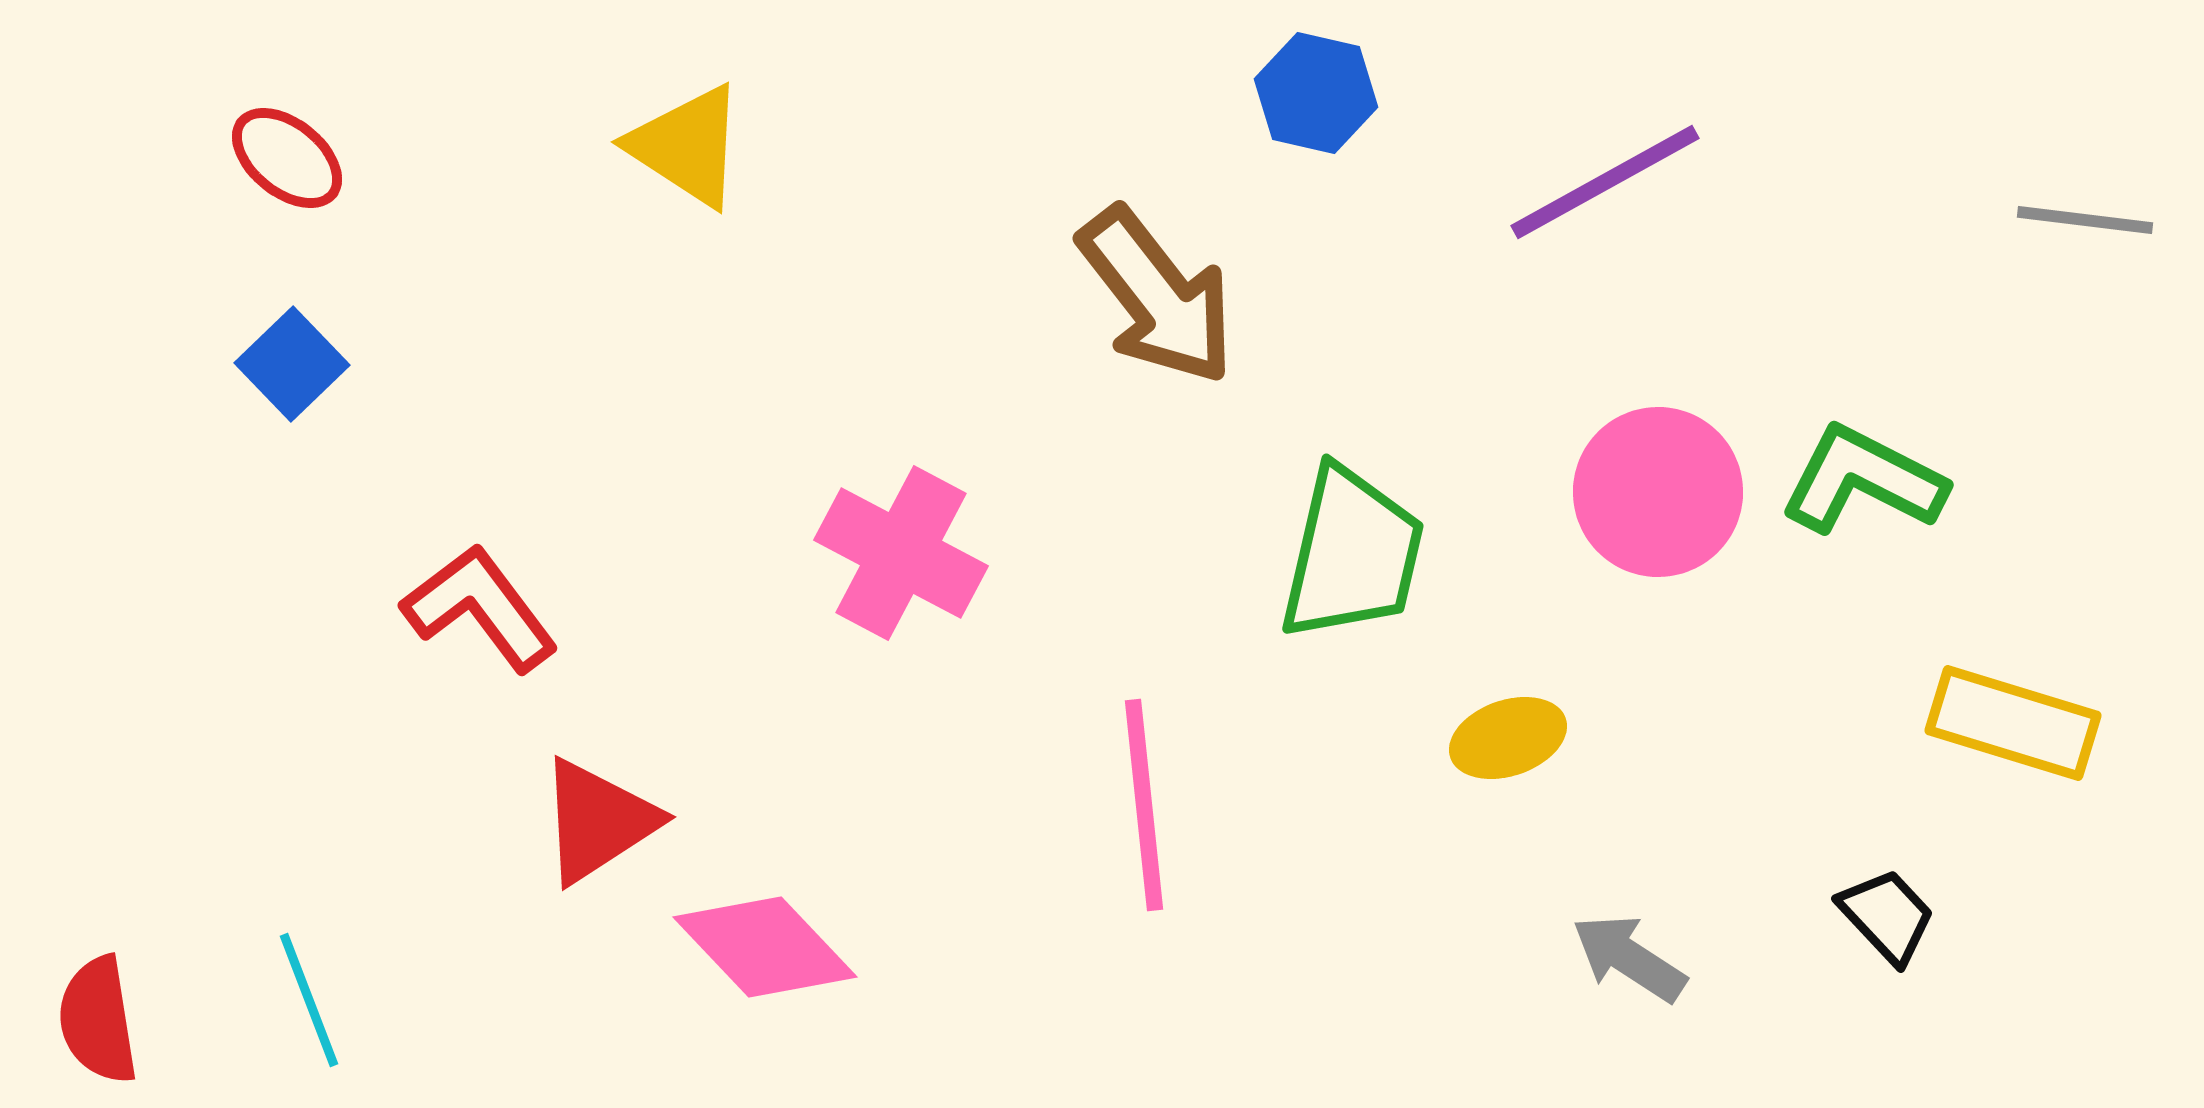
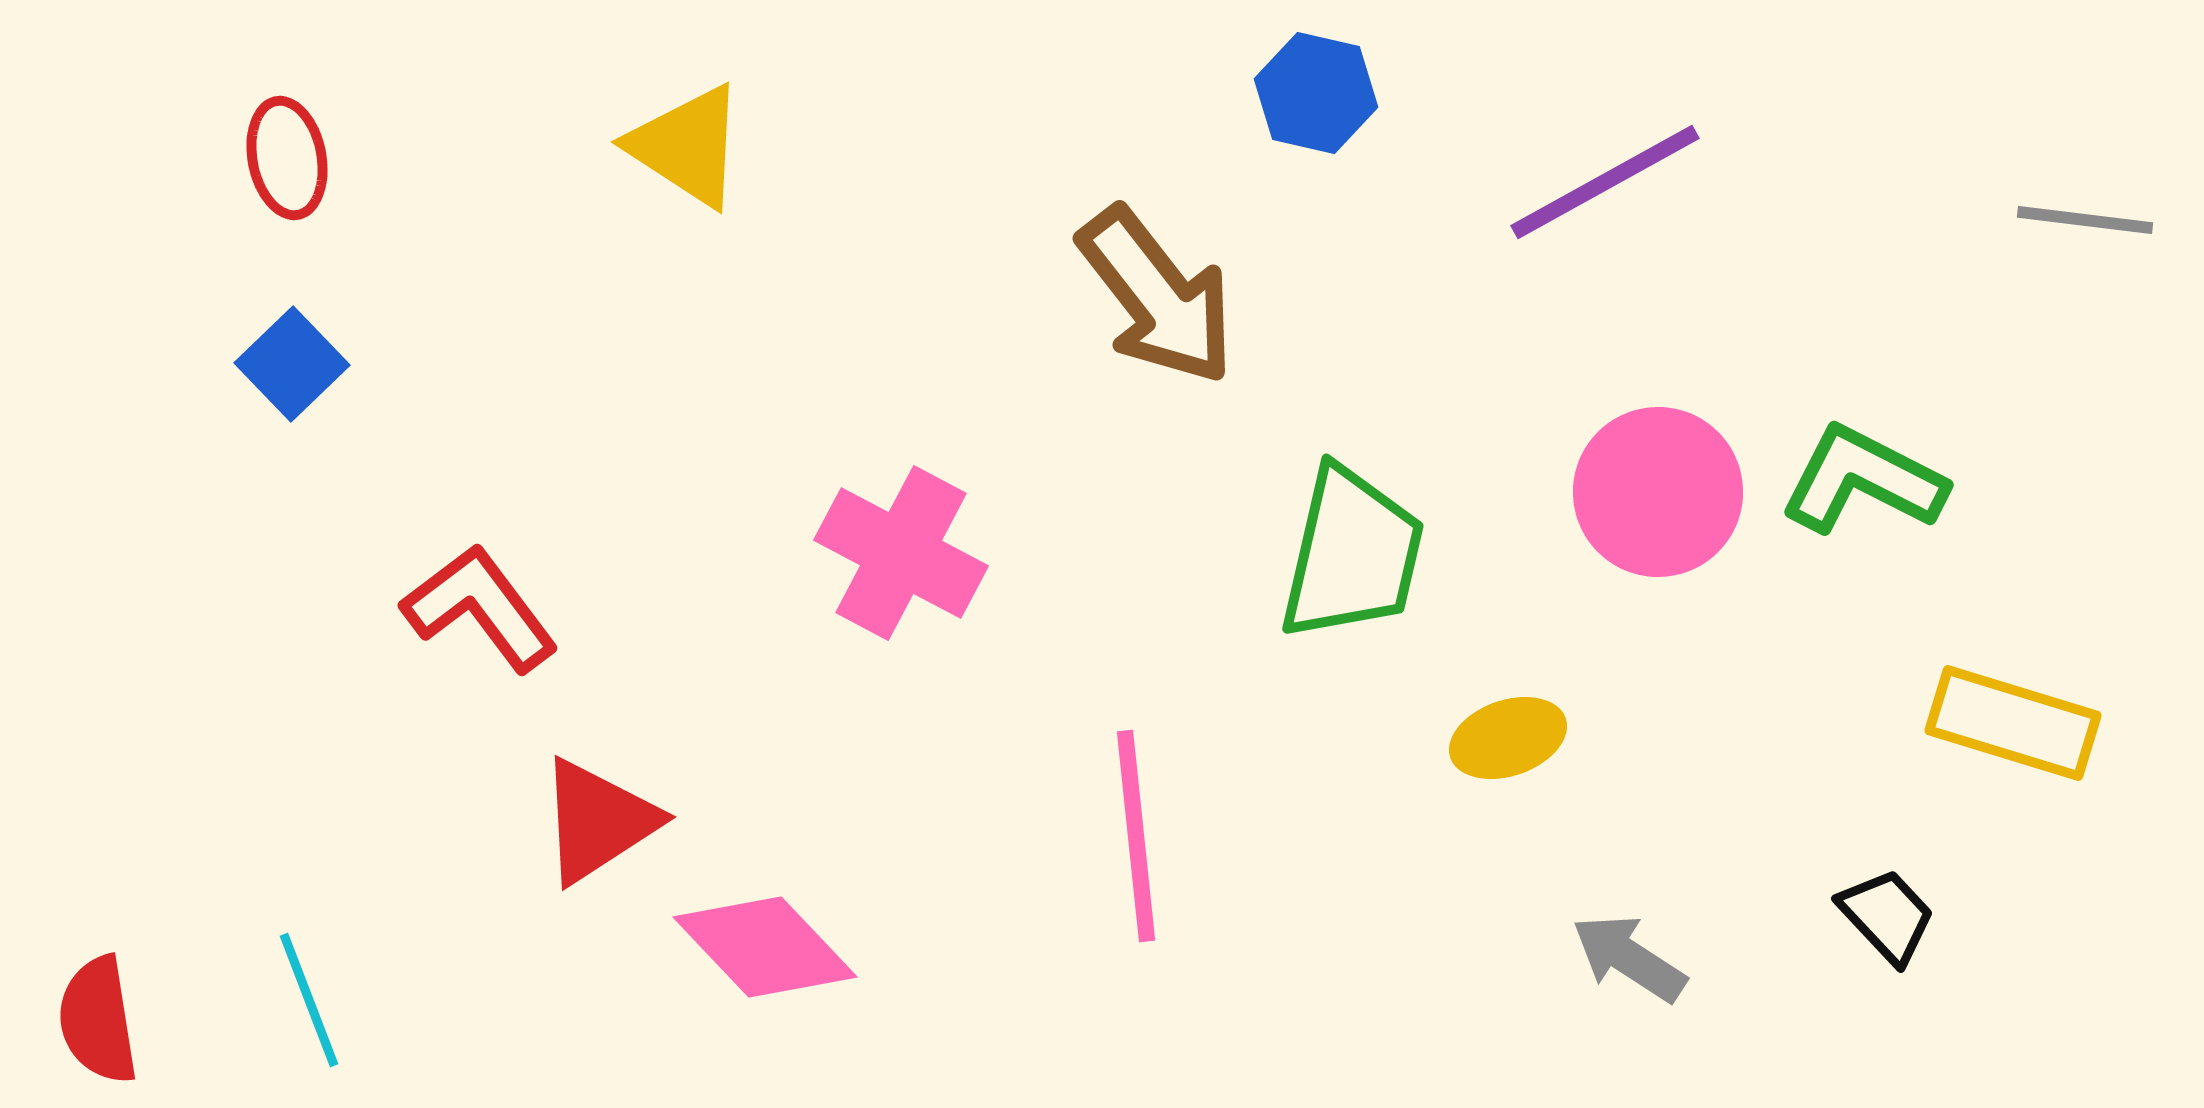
red ellipse: rotated 40 degrees clockwise
pink line: moved 8 px left, 31 px down
